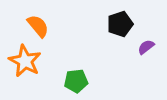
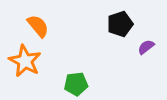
green pentagon: moved 3 px down
